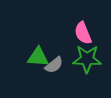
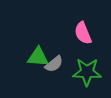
green star: moved 13 px down
gray semicircle: moved 1 px up
